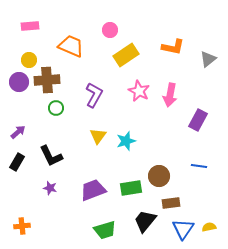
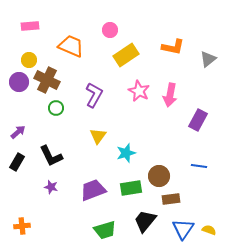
brown cross: rotated 30 degrees clockwise
cyan star: moved 12 px down
purple star: moved 1 px right, 1 px up
brown rectangle: moved 4 px up
yellow semicircle: moved 3 px down; rotated 32 degrees clockwise
